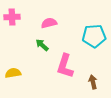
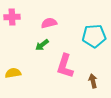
green arrow: rotated 80 degrees counterclockwise
brown arrow: moved 1 px up
